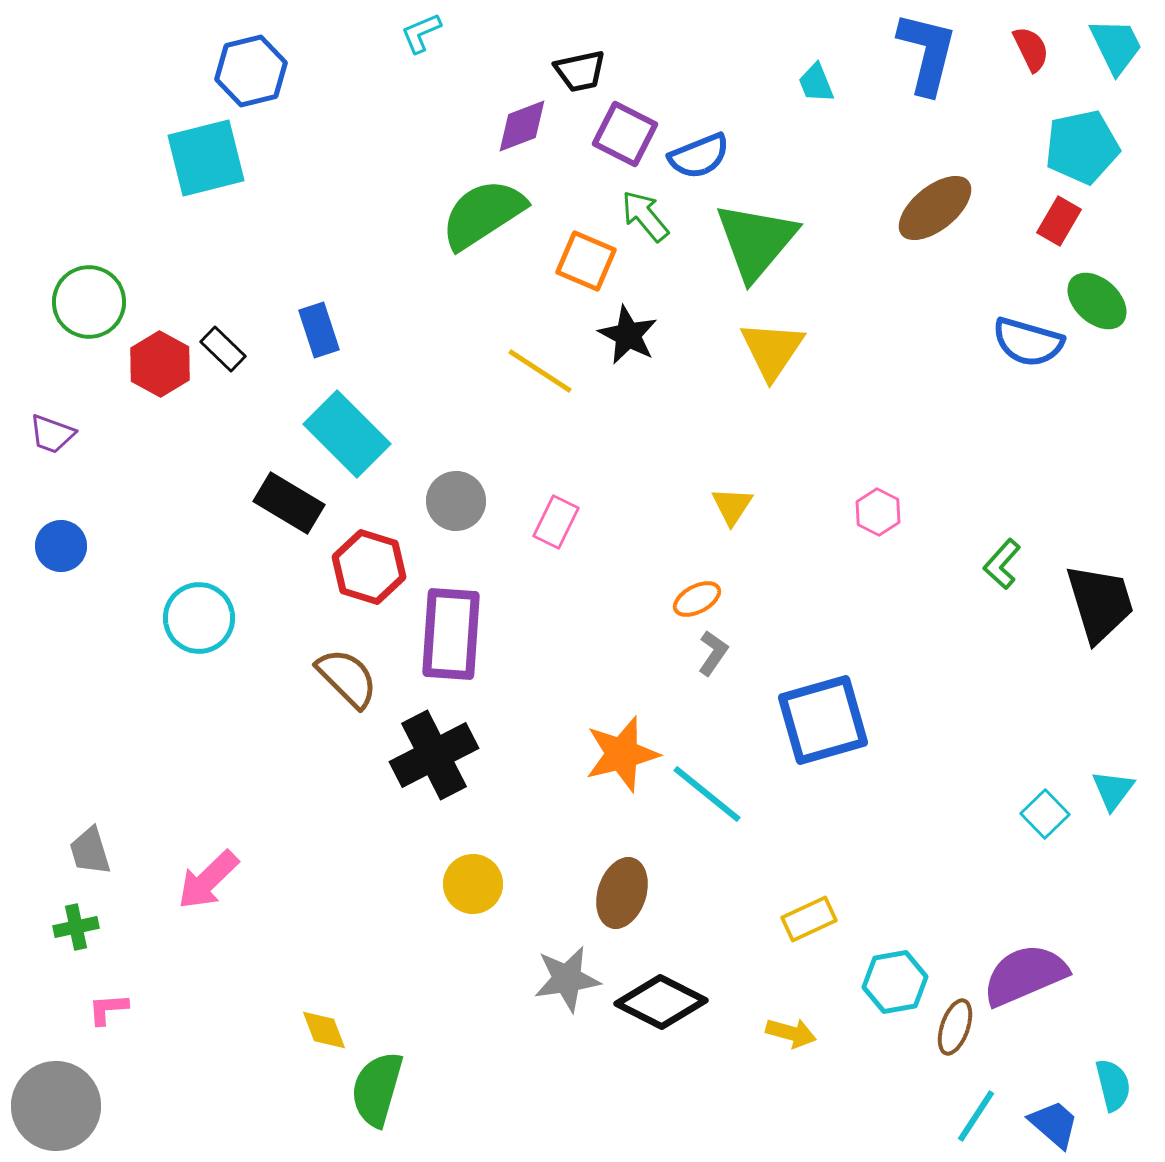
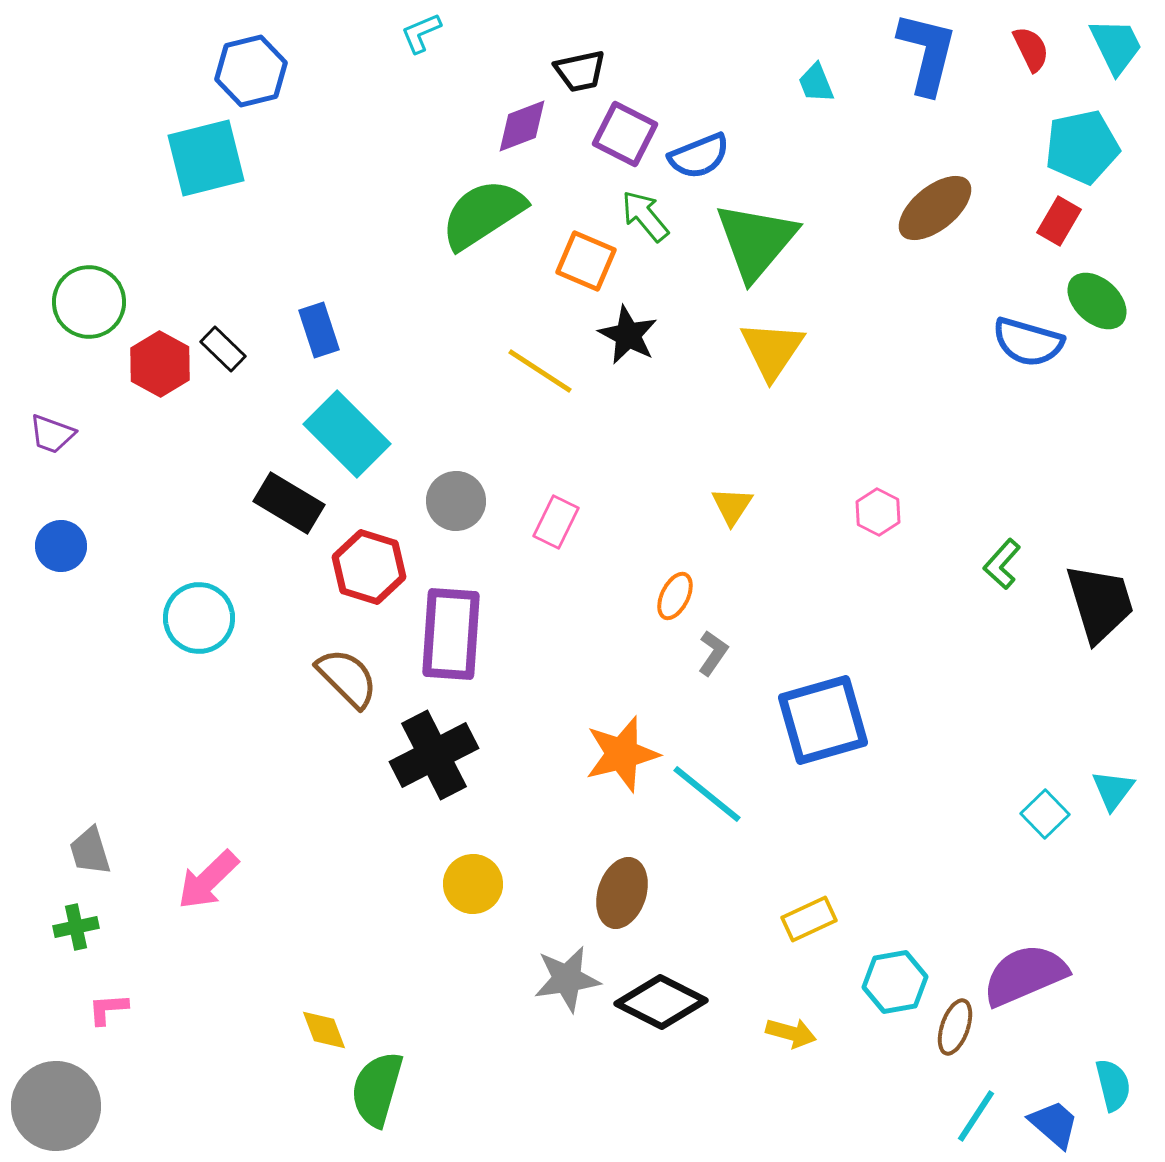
orange ellipse at (697, 599): moved 22 px left, 3 px up; rotated 36 degrees counterclockwise
